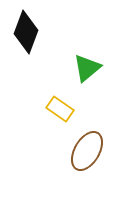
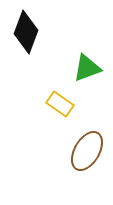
green triangle: rotated 20 degrees clockwise
yellow rectangle: moved 5 px up
